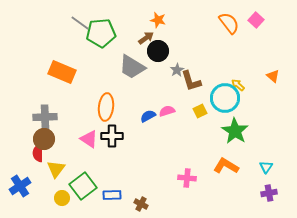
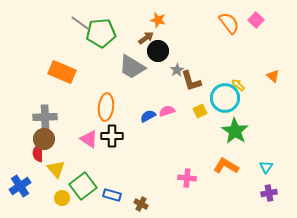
yellow triangle: rotated 18 degrees counterclockwise
blue rectangle: rotated 18 degrees clockwise
